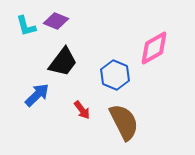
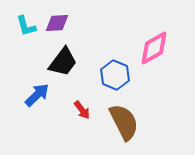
purple diamond: moved 1 px right, 2 px down; rotated 25 degrees counterclockwise
